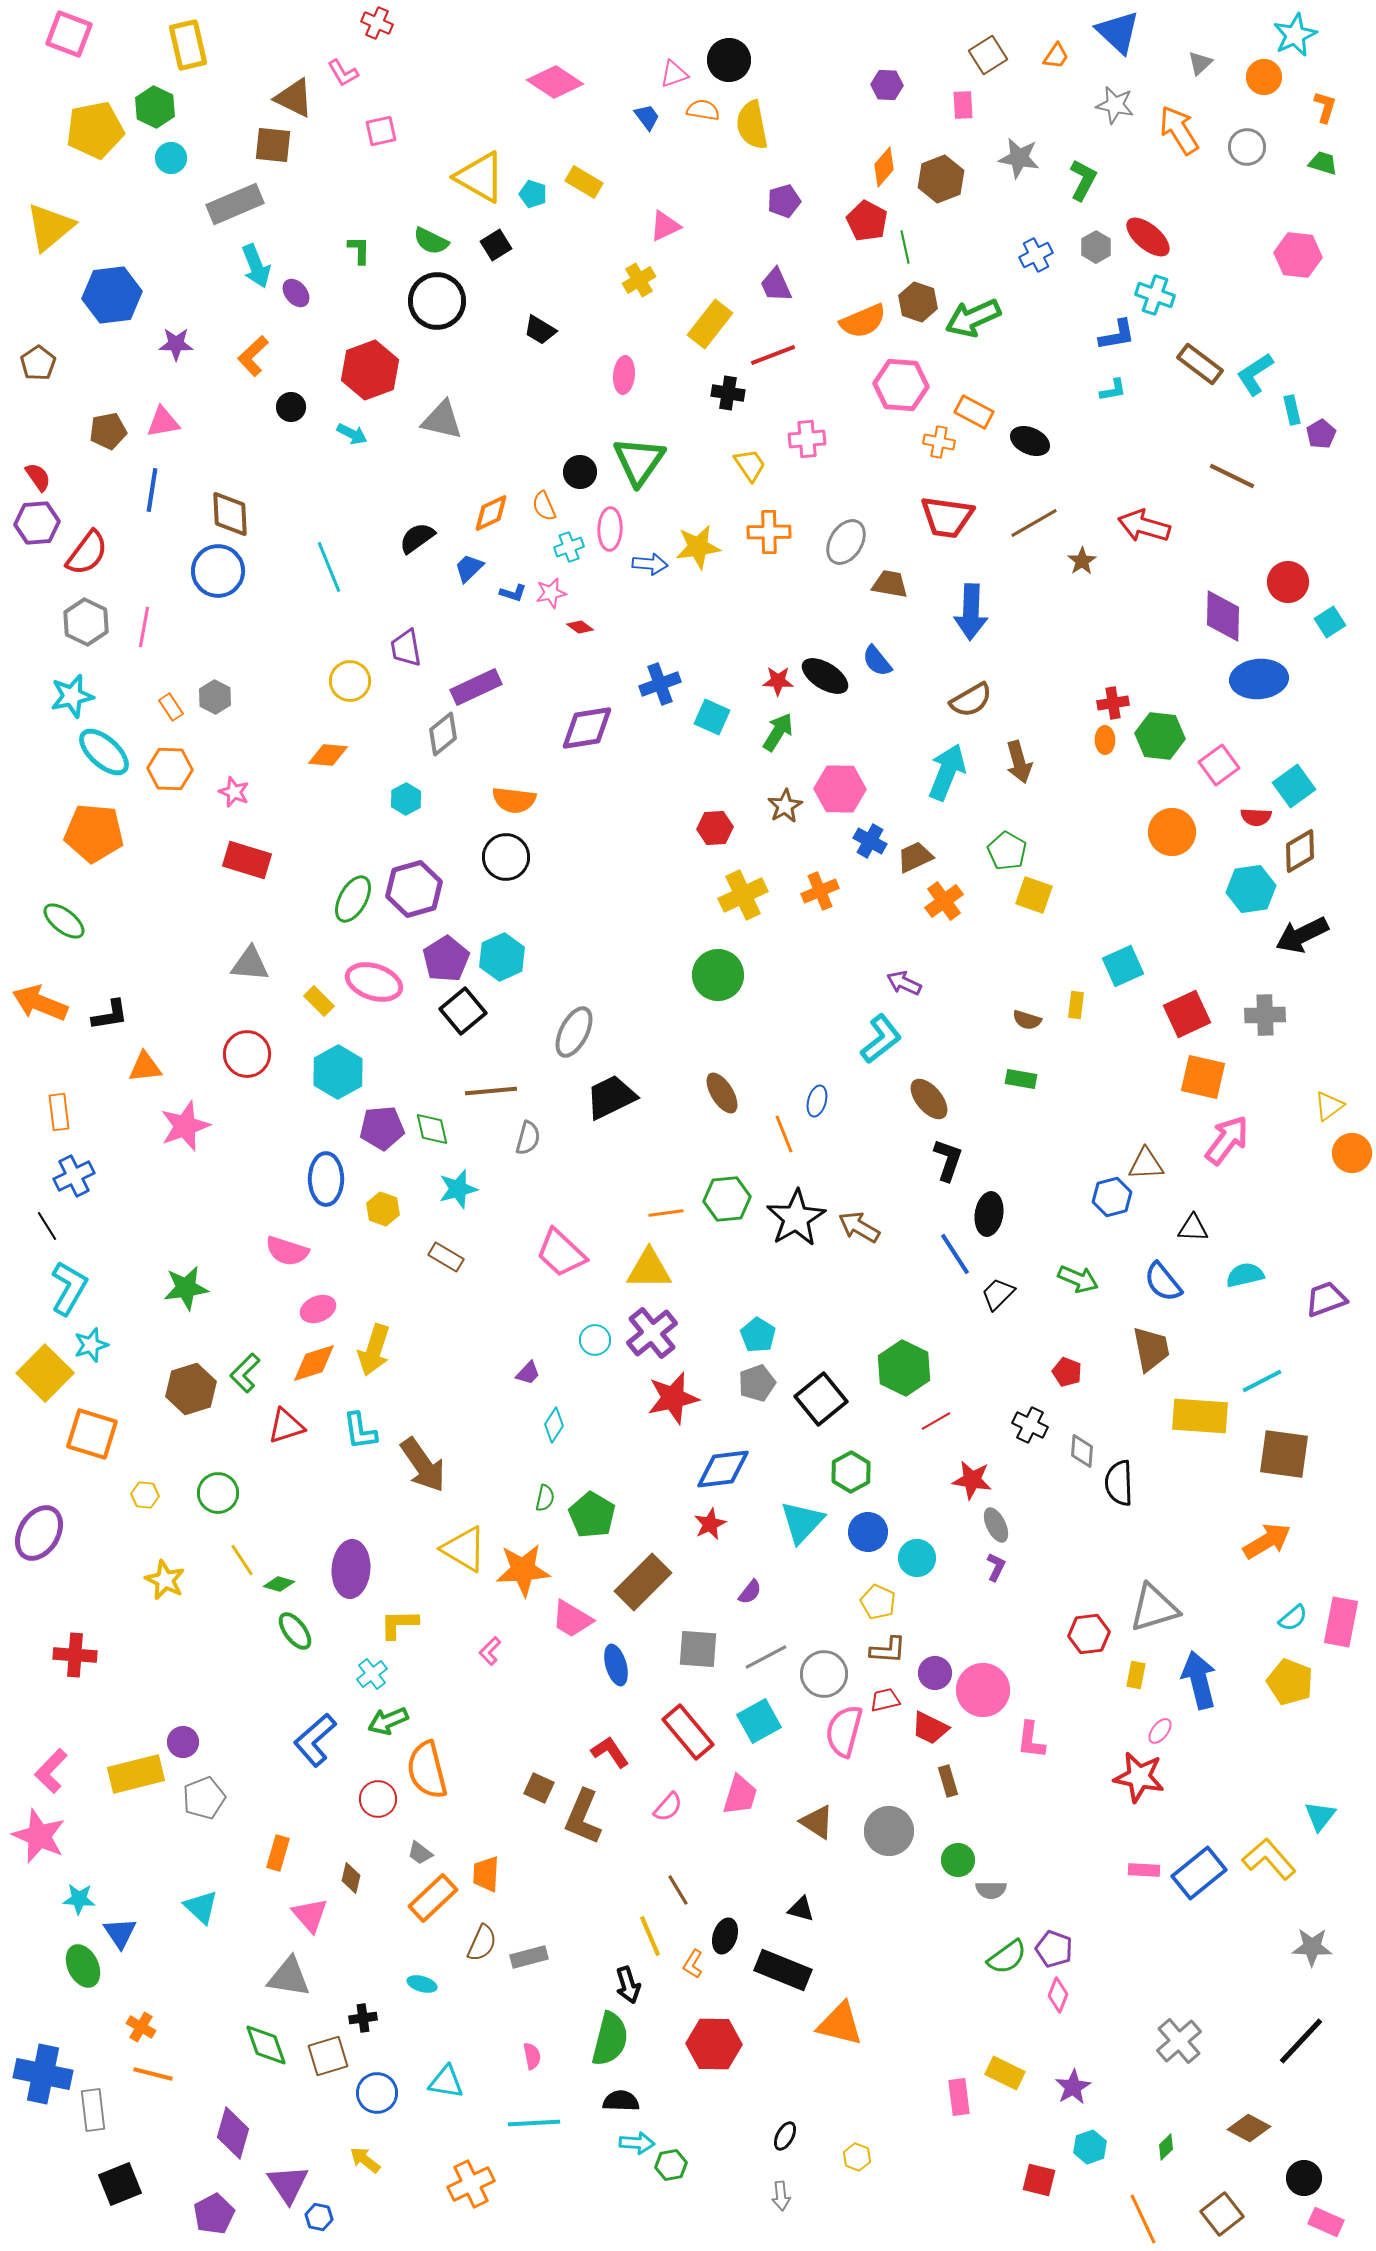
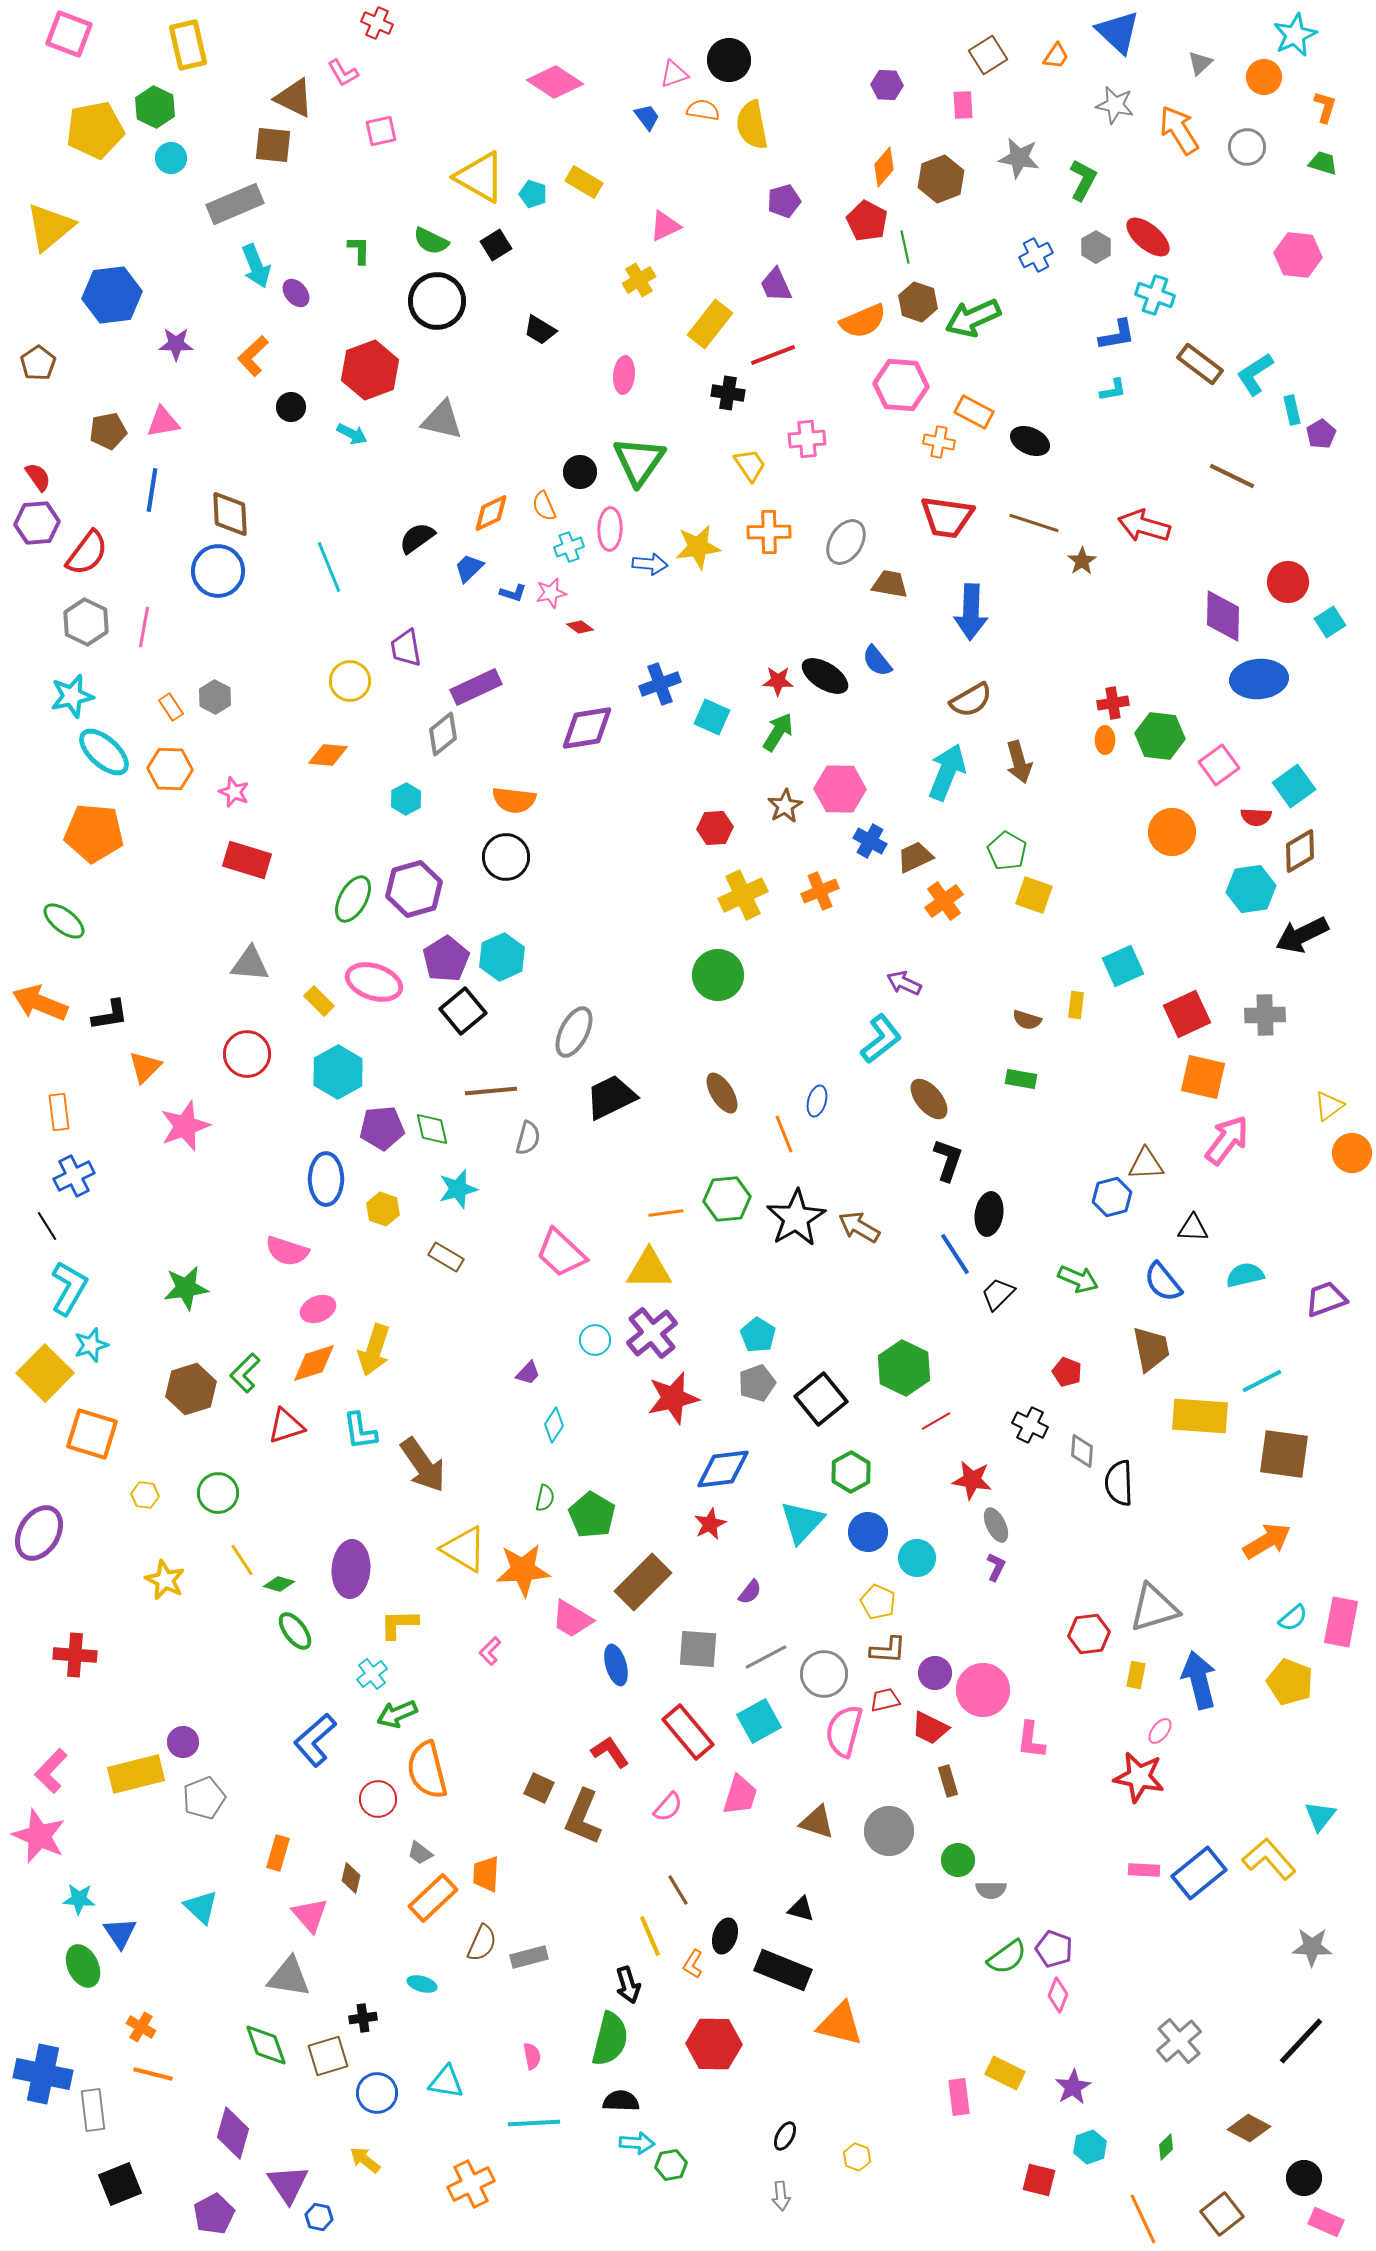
brown line at (1034, 523): rotated 48 degrees clockwise
orange triangle at (145, 1067): rotated 39 degrees counterclockwise
green arrow at (388, 1721): moved 9 px right, 7 px up
brown triangle at (817, 1822): rotated 15 degrees counterclockwise
